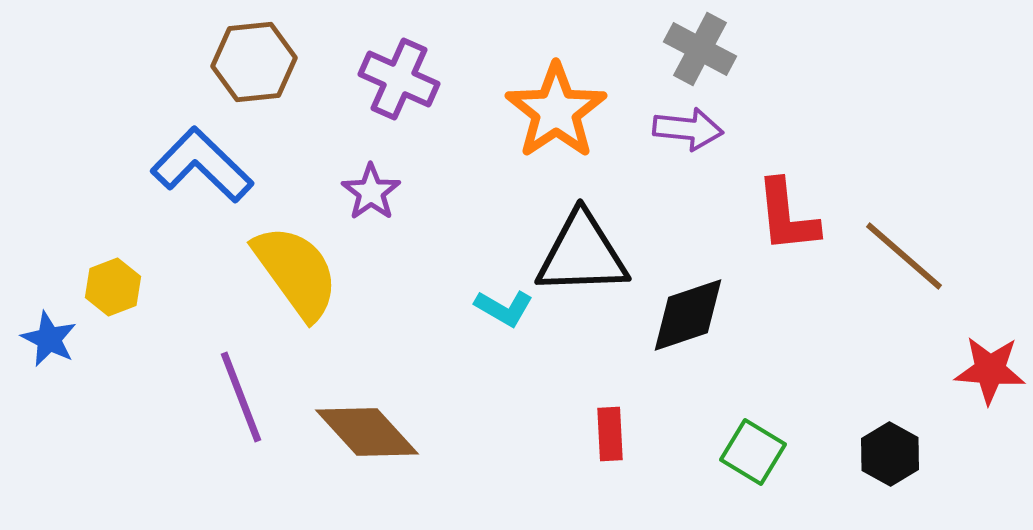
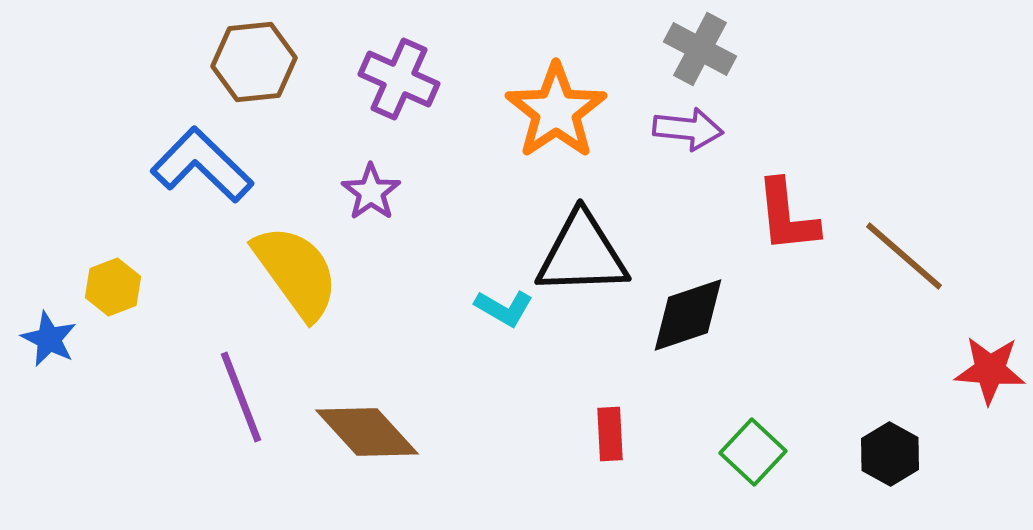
green square: rotated 12 degrees clockwise
